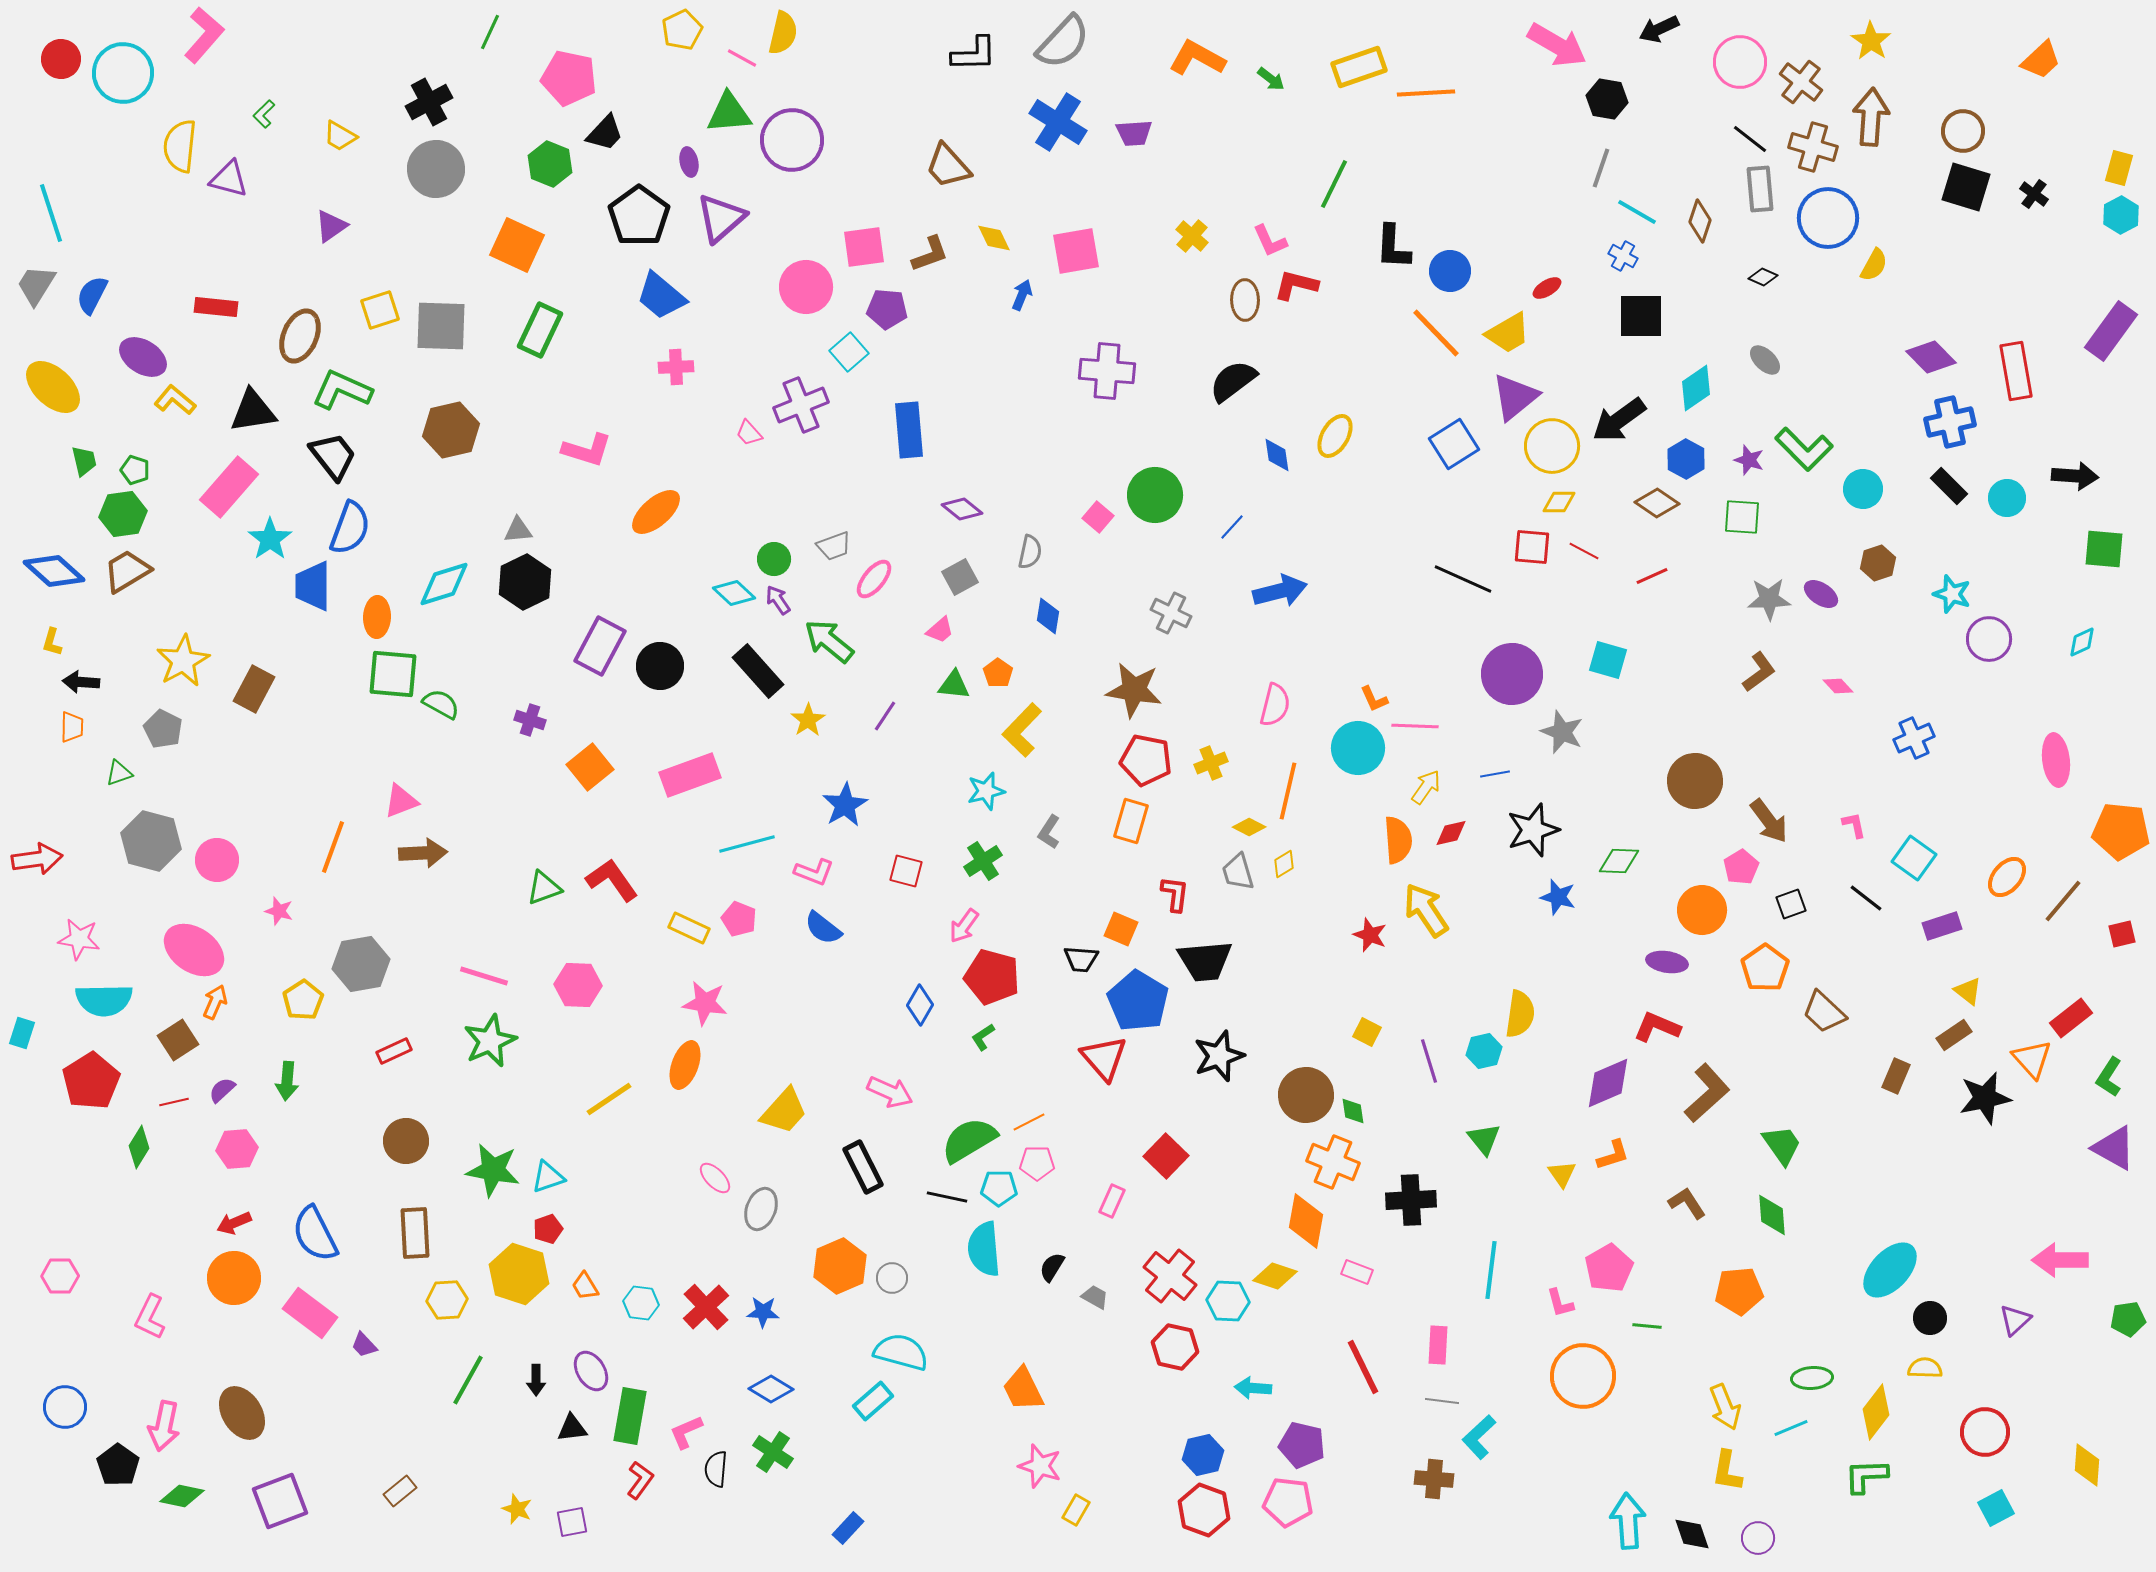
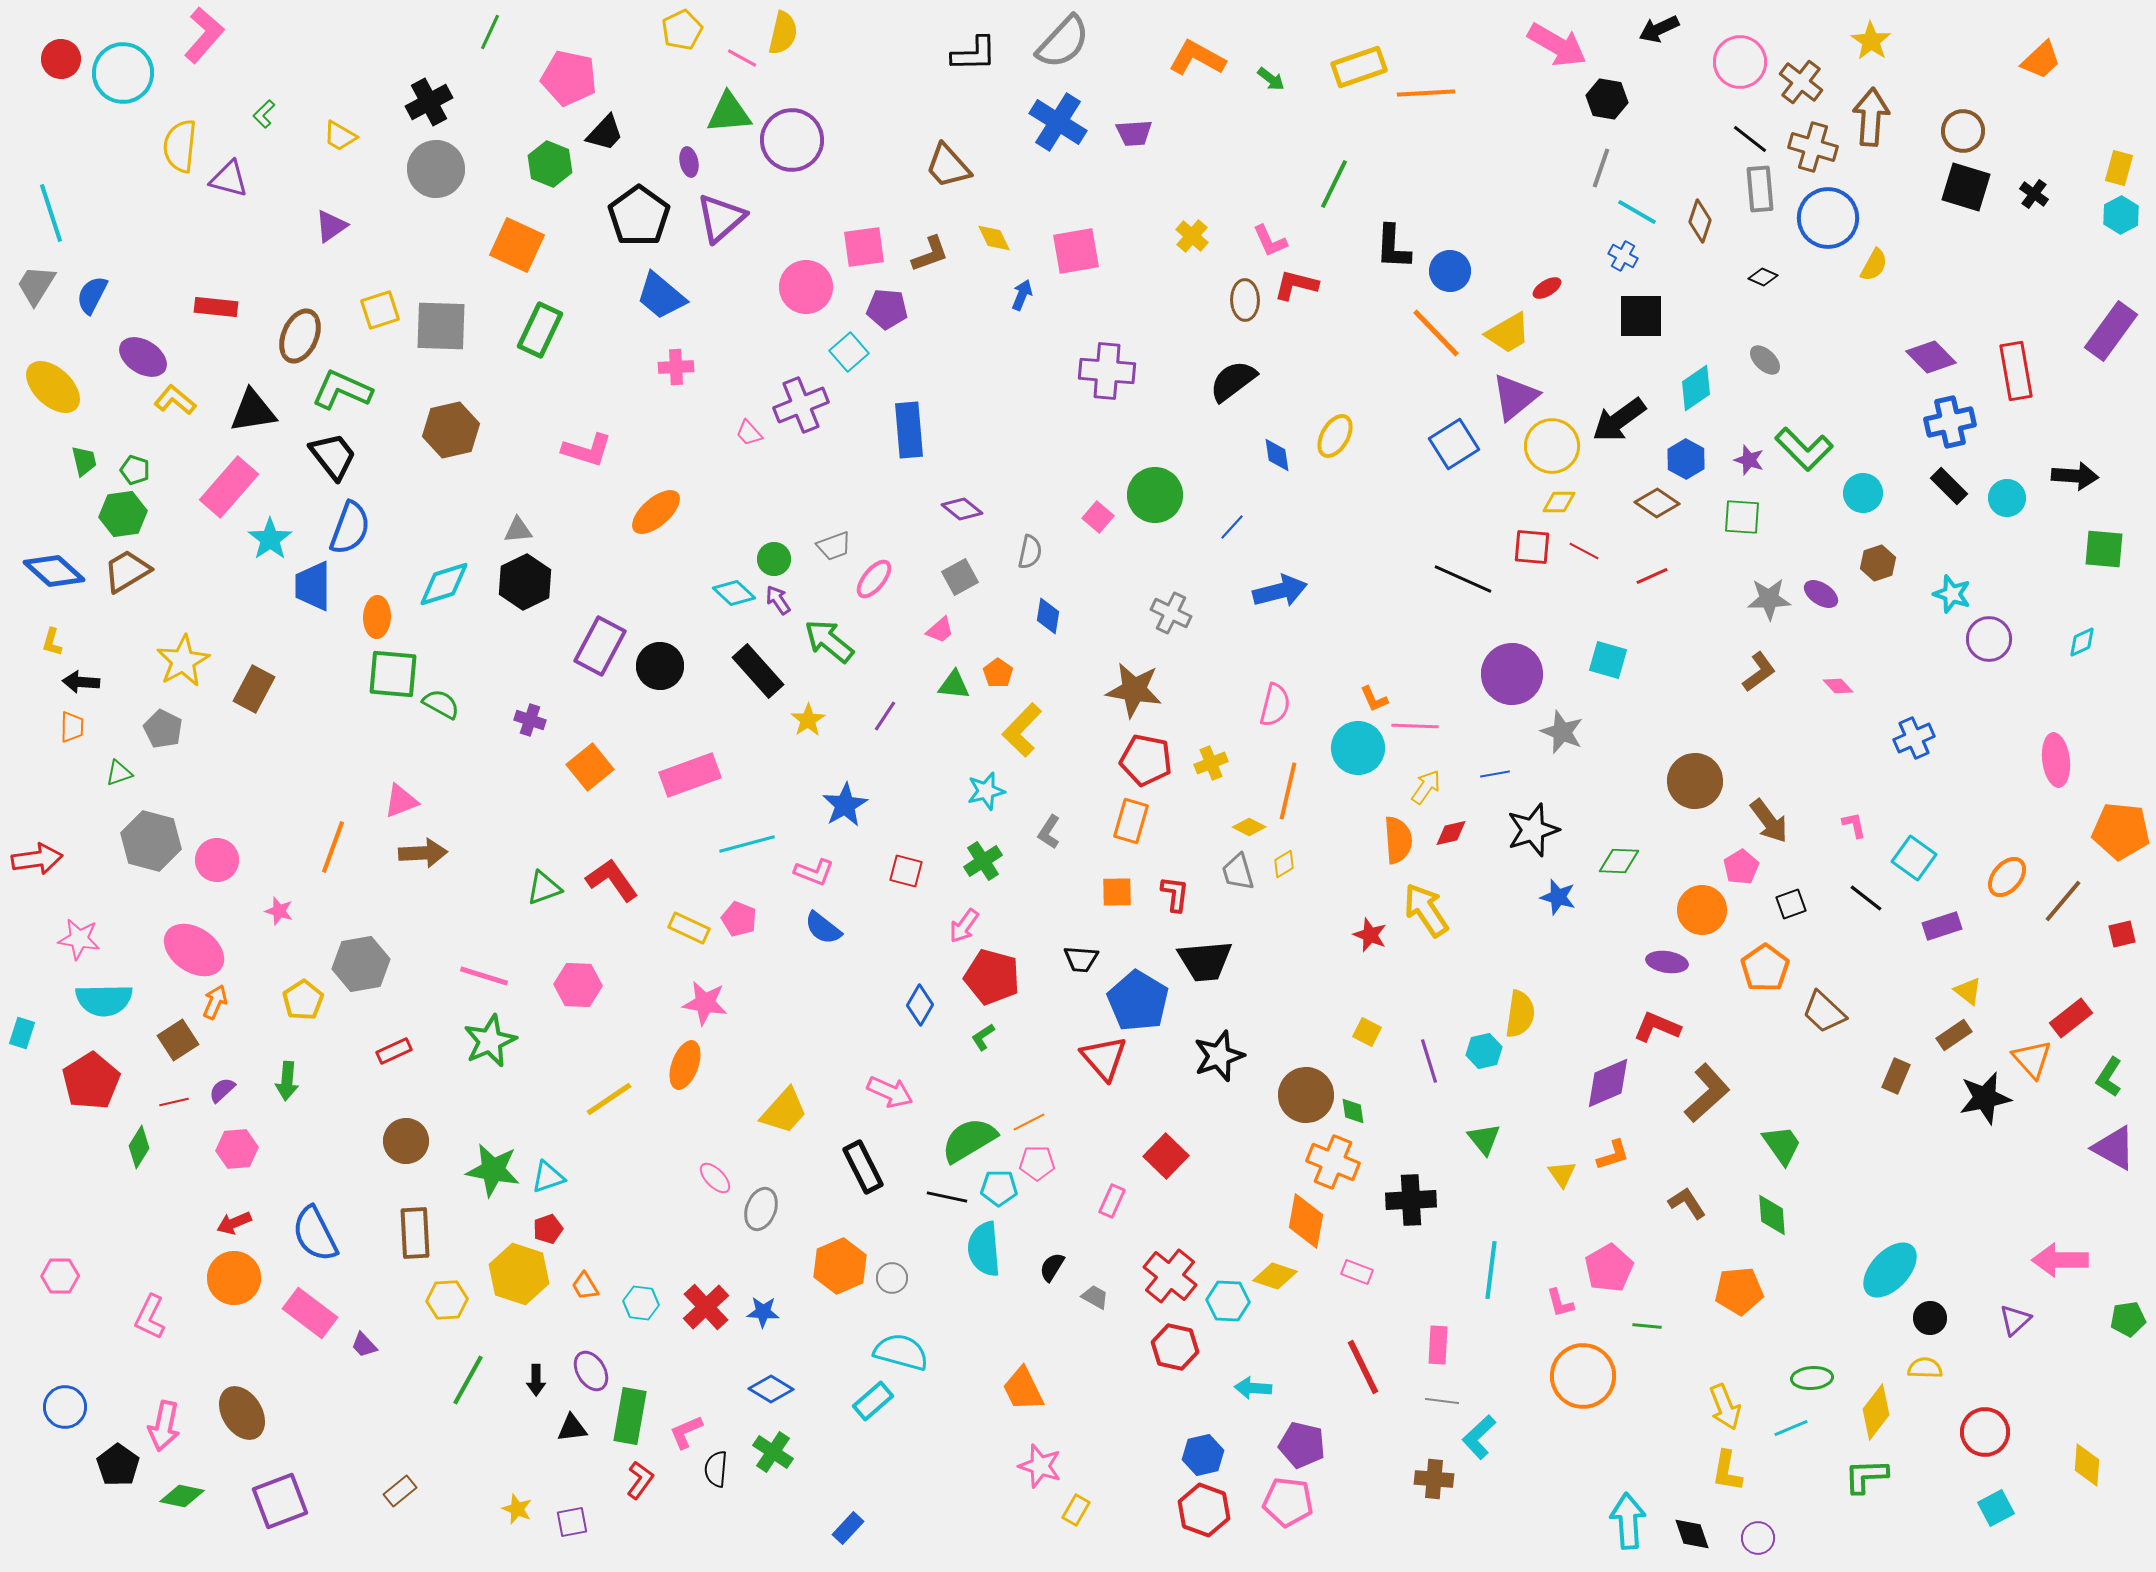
cyan circle at (1863, 489): moved 4 px down
orange square at (1121, 929): moved 4 px left, 37 px up; rotated 24 degrees counterclockwise
